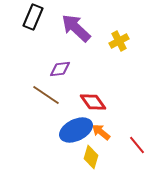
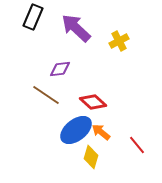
red diamond: rotated 12 degrees counterclockwise
blue ellipse: rotated 12 degrees counterclockwise
